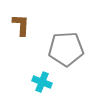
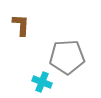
gray pentagon: moved 1 px right, 8 px down
